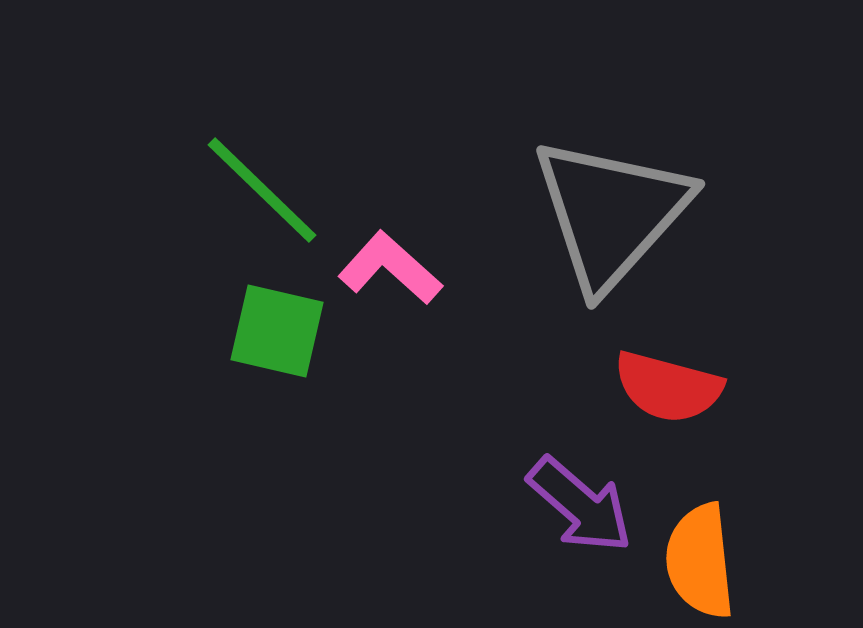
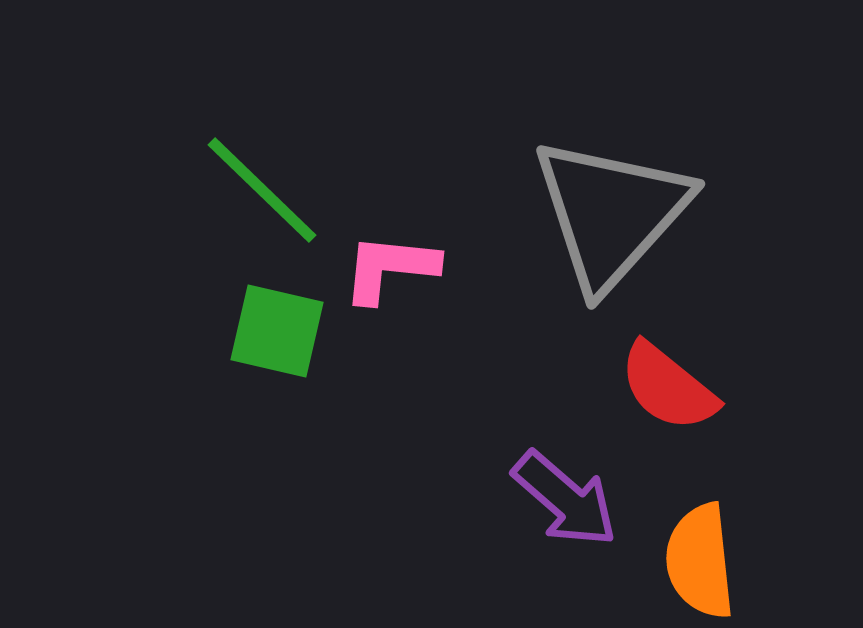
pink L-shape: rotated 36 degrees counterclockwise
red semicircle: rotated 24 degrees clockwise
purple arrow: moved 15 px left, 6 px up
